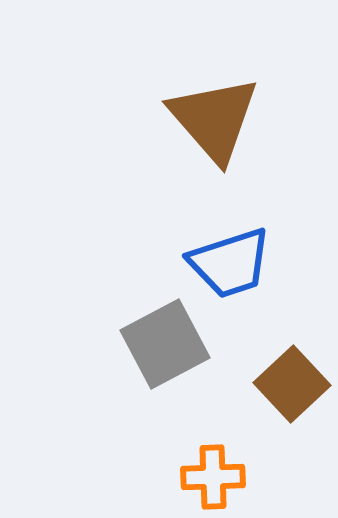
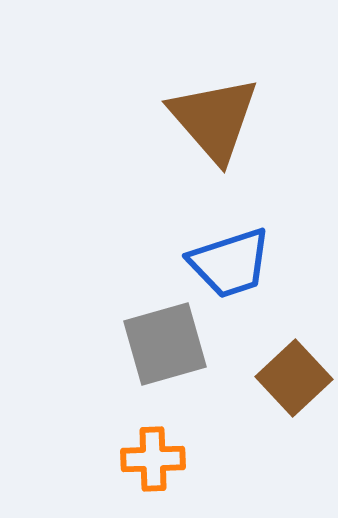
gray square: rotated 12 degrees clockwise
brown square: moved 2 px right, 6 px up
orange cross: moved 60 px left, 18 px up
